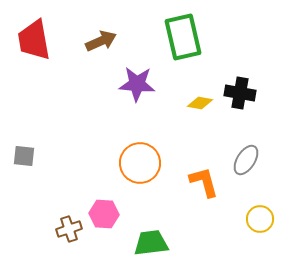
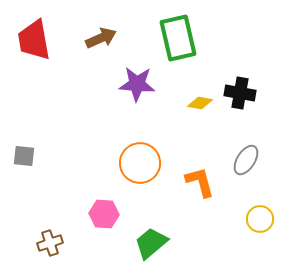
green rectangle: moved 5 px left, 1 px down
brown arrow: moved 3 px up
orange L-shape: moved 4 px left
brown cross: moved 19 px left, 14 px down
green trapezoid: rotated 33 degrees counterclockwise
